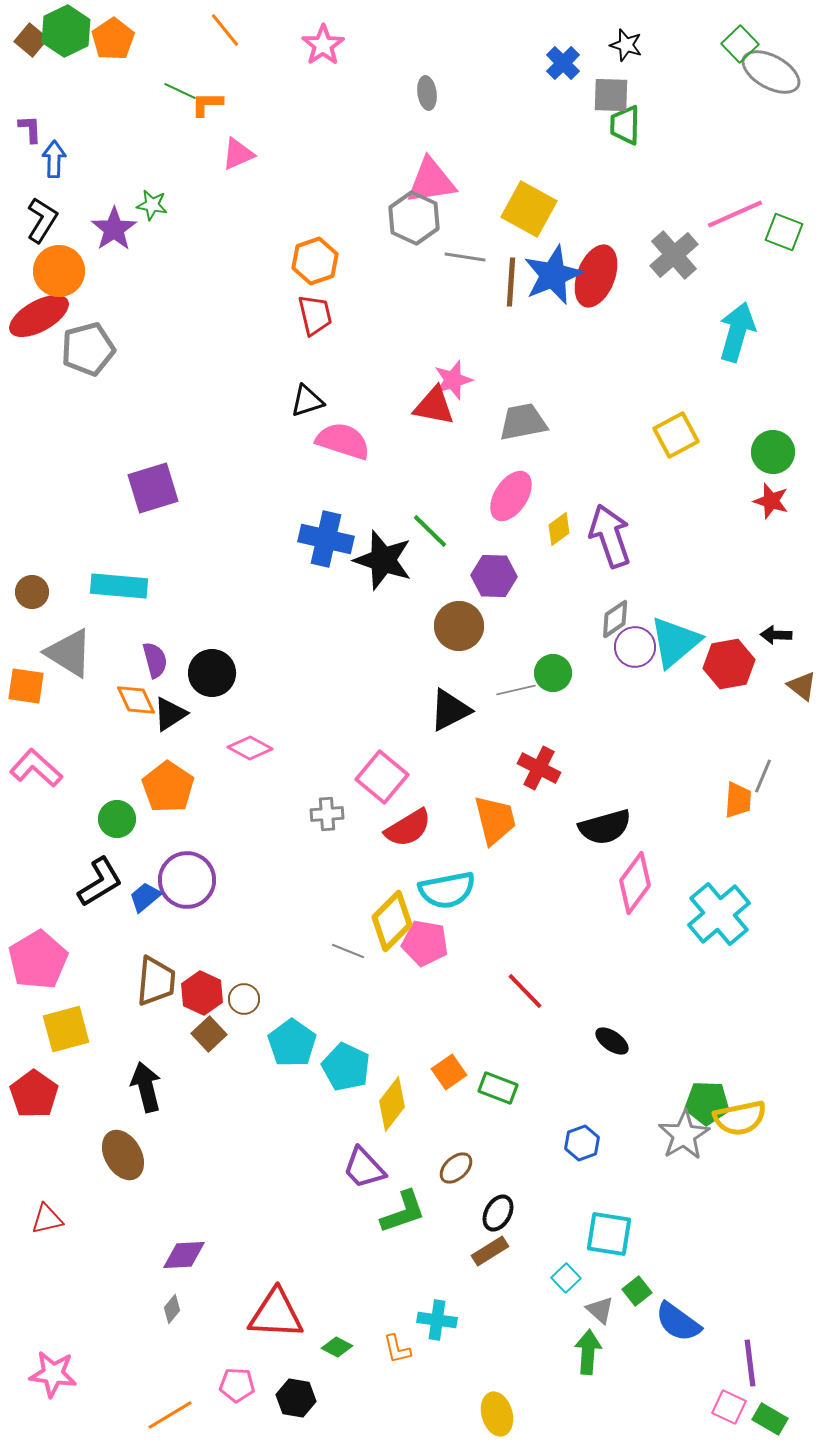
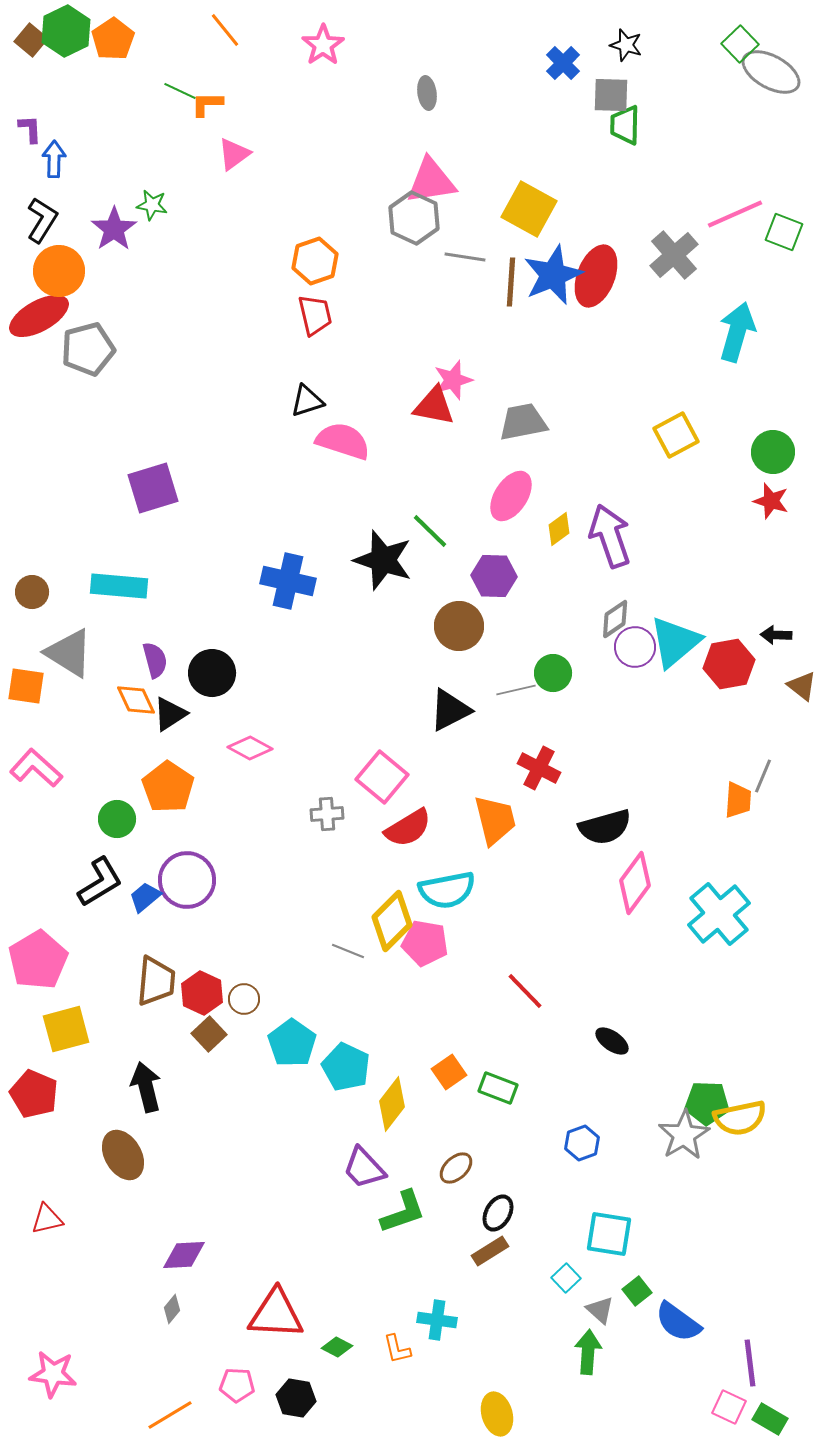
pink triangle at (238, 154): moved 4 px left; rotated 12 degrees counterclockwise
blue cross at (326, 539): moved 38 px left, 42 px down
red pentagon at (34, 1094): rotated 12 degrees counterclockwise
